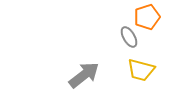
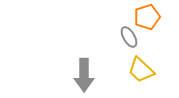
yellow trapezoid: rotated 28 degrees clockwise
gray arrow: rotated 128 degrees clockwise
